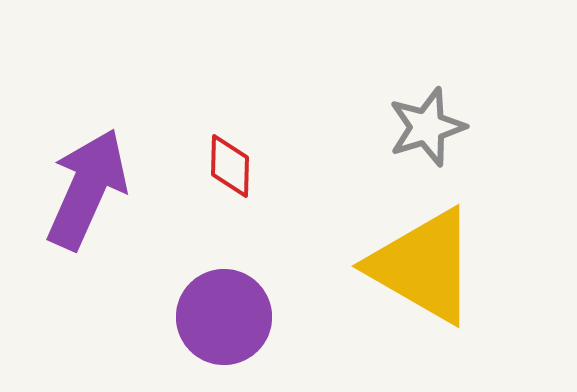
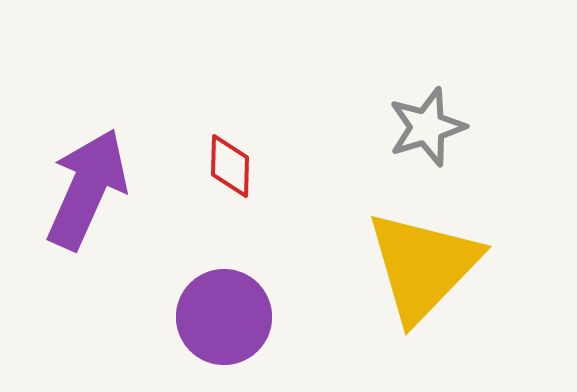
yellow triangle: rotated 44 degrees clockwise
